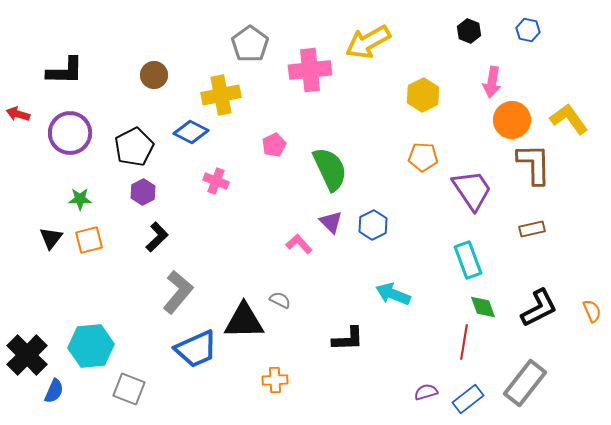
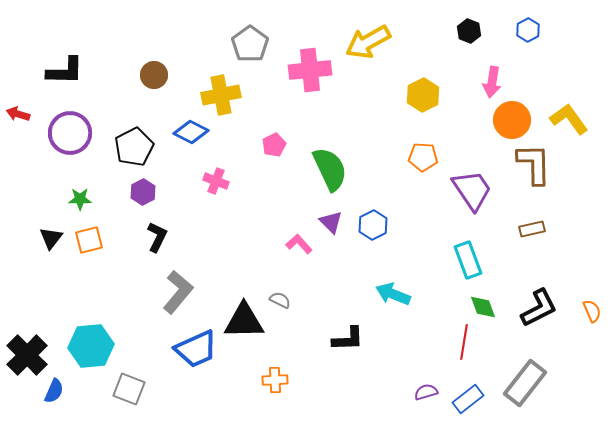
blue hexagon at (528, 30): rotated 20 degrees clockwise
black L-shape at (157, 237): rotated 20 degrees counterclockwise
